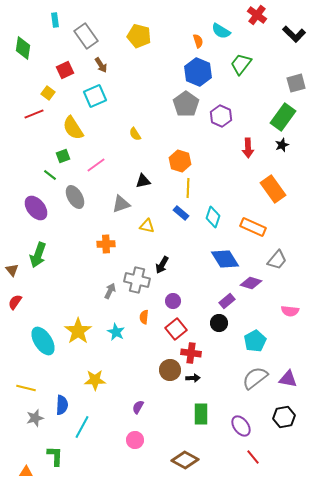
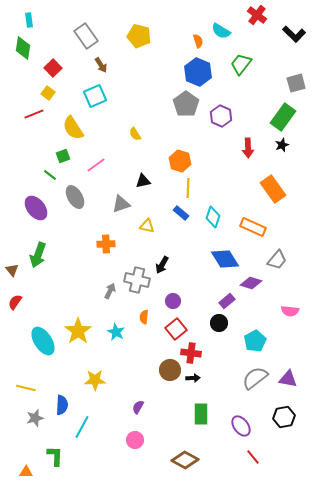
cyan rectangle at (55, 20): moved 26 px left
red square at (65, 70): moved 12 px left, 2 px up; rotated 18 degrees counterclockwise
